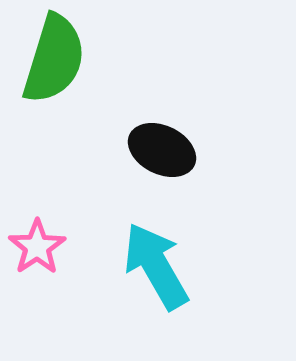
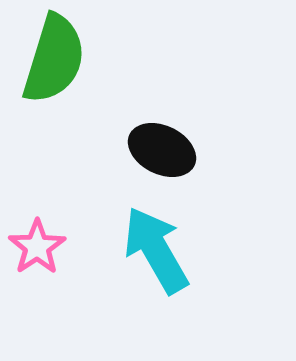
cyan arrow: moved 16 px up
